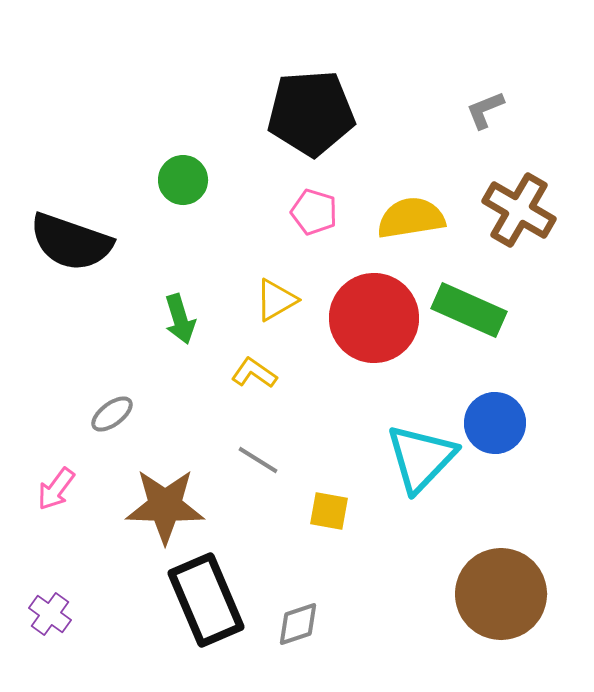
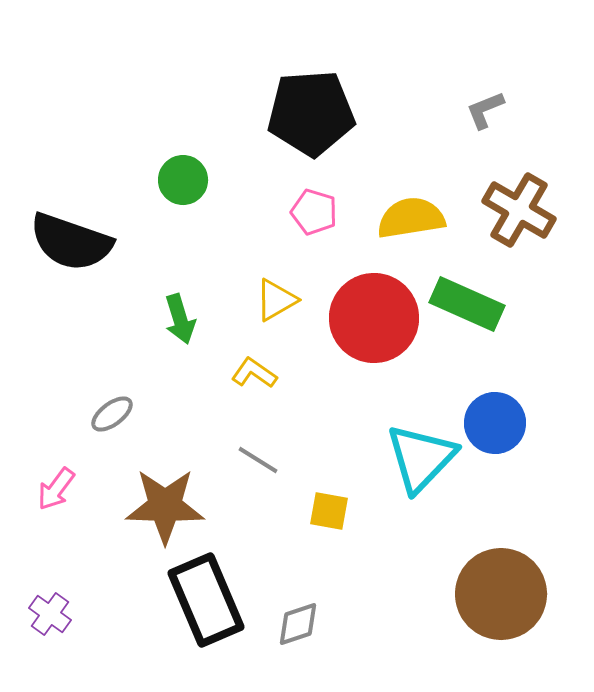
green rectangle: moved 2 px left, 6 px up
